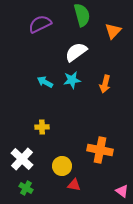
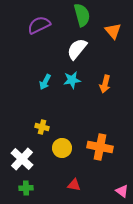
purple semicircle: moved 1 px left, 1 px down
orange triangle: rotated 24 degrees counterclockwise
white semicircle: moved 1 px right, 3 px up; rotated 15 degrees counterclockwise
cyan arrow: rotated 91 degrees counterclockwise
yellow cross: rotated 16 degrees clockwise
orange cross: moved 3 px up
yellow circle: moved 18 px up
green cross: rotated 32 degrees counterclockwise
